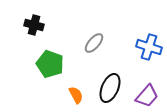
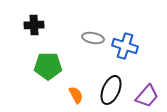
black cross: rotated 18 degrees counterclockwise
gray ellipse: moved 1 px left, 5 px up; rotated 60 degrees clockwise
blue cross: moved 24 px left, 1 px up
green pentagon: moved 2 px left, 2 px down; rotated 20 degrees counterclockwise
black ellipse: moved 1 px right, 2 px down
